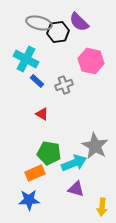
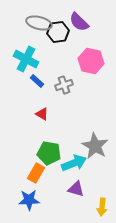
orange rectangle: moved 1 px right; rotated 36 degrees counterclockwise
